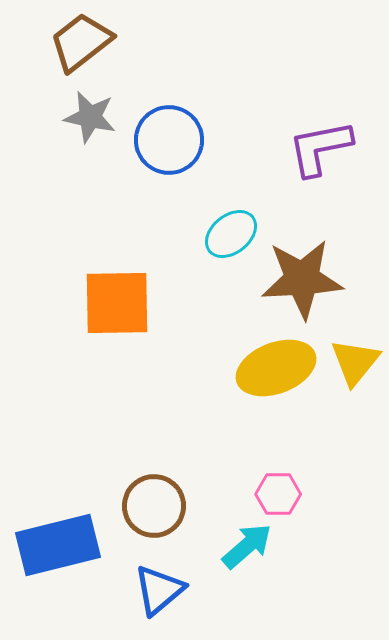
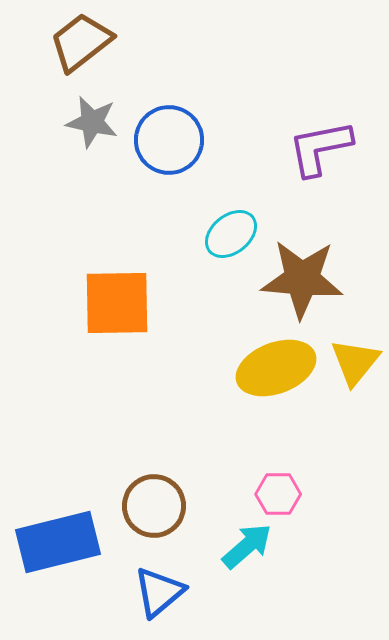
gray star: moved 2 px right, 5 px down
brown star: rotated 8 degrees clockwise
blue rectangle: moved 3 px up
blue triangle: moved 2 px down
